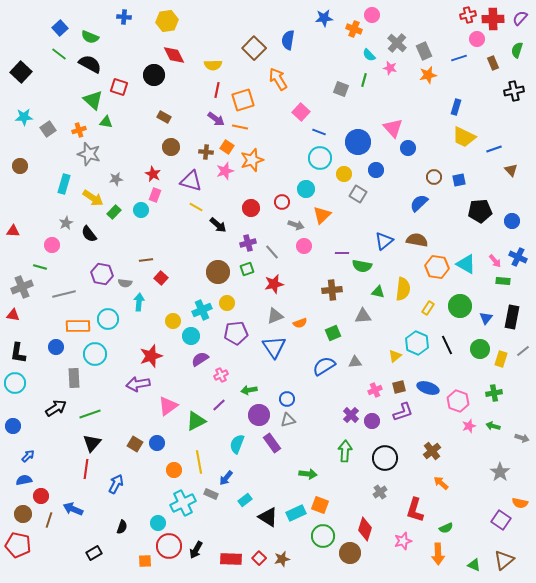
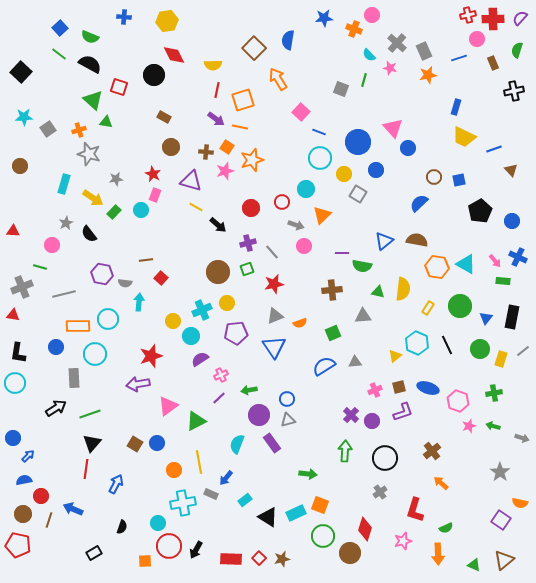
black pentagon at (480, 211): rotated 25 degrees counterclockwise
purple line at (219, 405): moved 7 px up
blue circle at (13, 426): moved 12 px down
cyan cross at (183, 503): rotated 15 degrees clockwise
